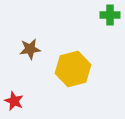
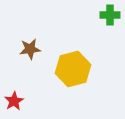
red star: rotated 18 degrees clockwise
